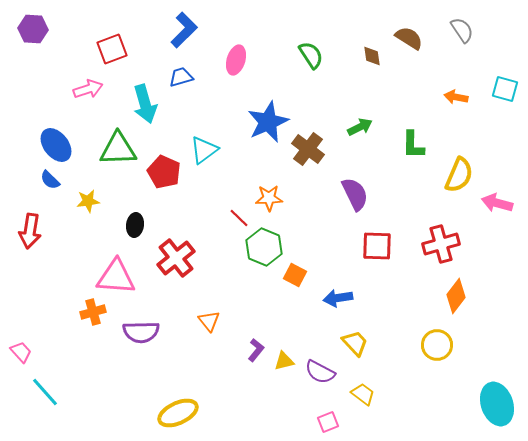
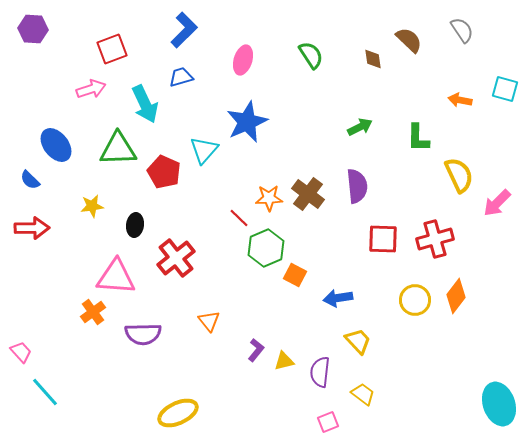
brown semicircle at (409, 38): moved 2 px down; rotated 12 degrees clockwise
brown diamond at (372, 56): moved 1 px right, 3 px down
pink ellipse at (236, 60): moved 7 px right
pink arrow at (88, 89): moved 3 px right
orange arrow at (456, 97): moved 4 px right, 3 px down
cyan arrow at (145, 104): rotated 9 degrees counterclockwise
blue star at (268, 122): moved 21 px left
green L-shape at (413, 145): moved 5 px right, 7 px up
brown cross at (308, 149): moved 45 px down
cyan triangle at (204, 150): rotated 12 degrees counterclockwise
yellow semicircle at (459, 175): rotated 48 degrees counterclockwise
blue semicircle at (50, 180): moved 20 px left
purple semicircle at (355, 194): moved 2 px right, 8 px up; rotated 20 degrees clockwise
yellow star at (88, 201): moved 4 px right, 5 px down
pink arrow at (497, 203): rotated 60 degrees counterclockwise
red arrow at (30, 231): moved 2 px right, 3 px up; rotated 100 degrees counterclockwise
red cross at (441, 244): moved 6 px left, 5 px up
red square at (377, 246): moved 6 px right, 7 px up
green hexagon at (264, 247): moved 2 px right, 1 px down; rotated 15 degrees clockwise
orange cross at (93, 312): rotated 20 degrees counterclockwise
purple semicircle at (141, 332): moved 2 px right, 2 px down
yellow trapezoid at (355, 343): moved 3 px right, 2 px up
yellow circle at (437, 345): moved 22 px left, 45 px up
purple semicircle at (320, 372): rotated 68 degrees clockwise
cyan ellipse at (497, 404): moved 2 px right
